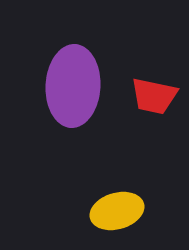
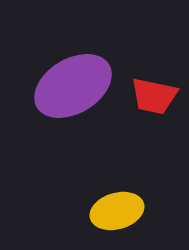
purple ellipse: rotated 56 degrees clockwise
